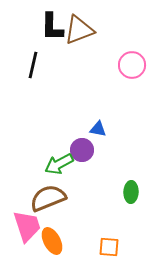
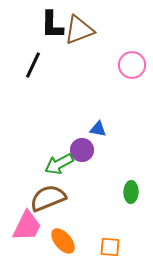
black L-shape: moved 2 px up
black line: rotated 12 degrees clockwise
pink trapezoid: rotated 44 degrees clockwise
orange ellipse: moved 11 px right; rotated 12 degrees counterclockwise
orange square: moved 1 px right
